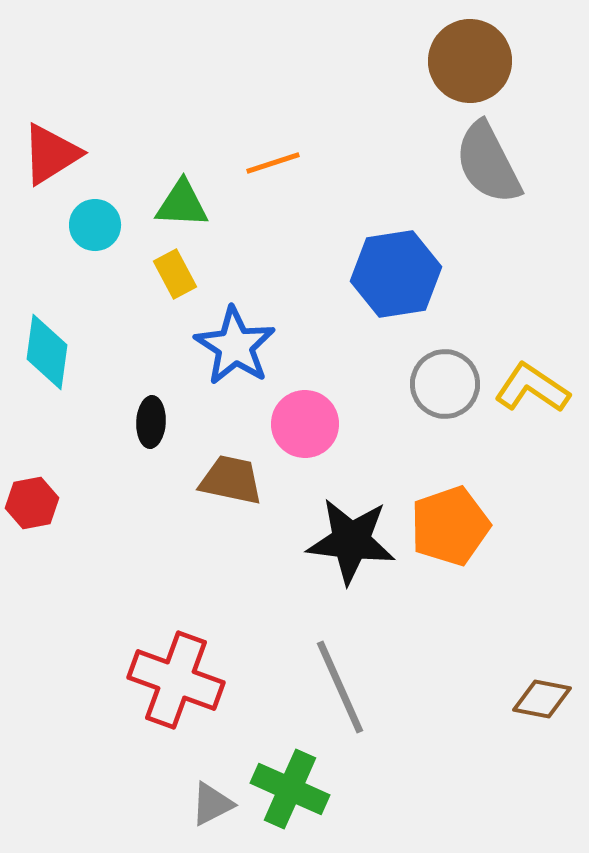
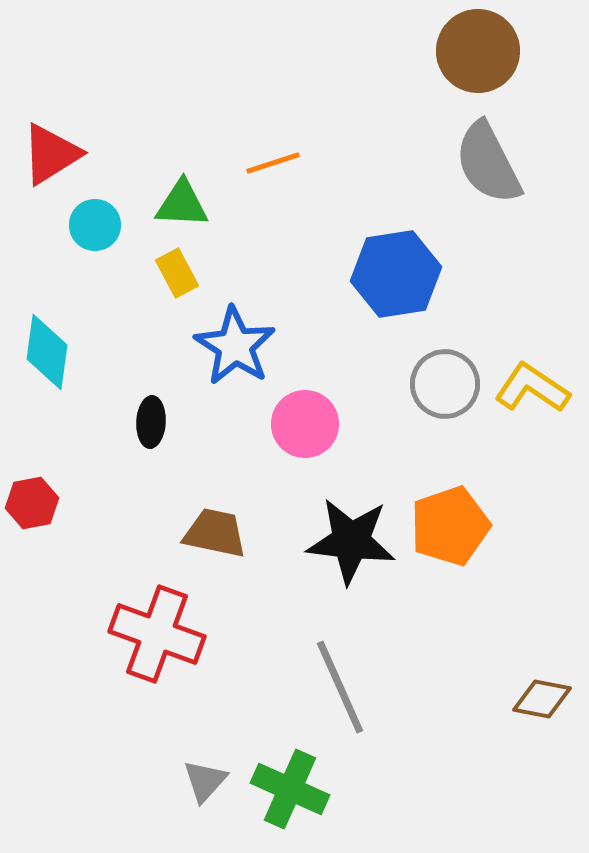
brown circle: moved 8 px right, 10 px up
yellow rectangle: moved 2 px right, 1 px up
brown trapezoid: moved 16 px left, 53 px down
red cross: moved 19 px left, 46 px up
gray triangle: moved 7 px left, 23 px up; rotated 21 degrees counterclockwise
